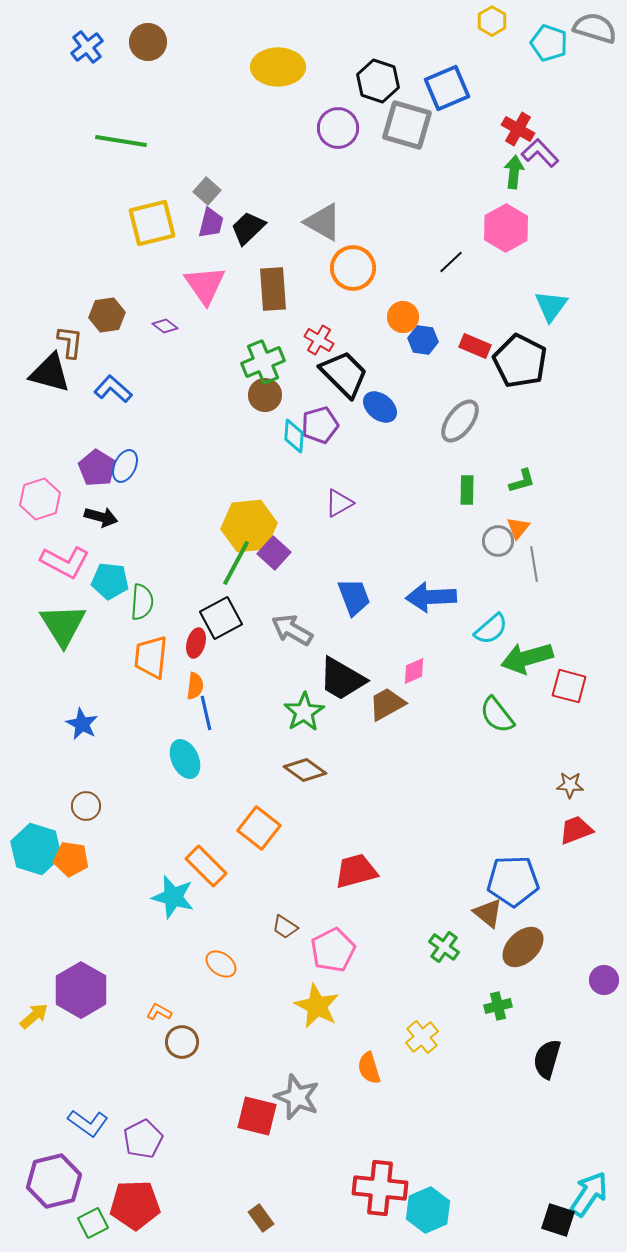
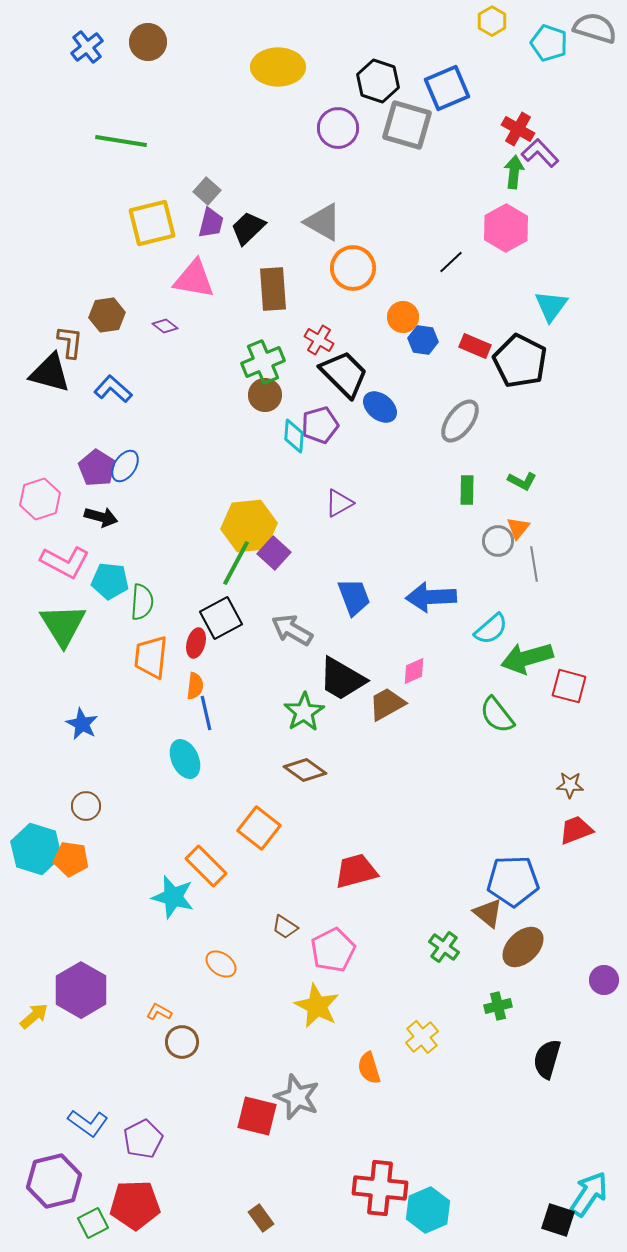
pink triangle at (205, 285): moved 11 px left, 6 px up; rotated 45 degrees counterclockwise
blue ellipse at (125, 466): rotated 8 degrees clockwise
green L-shape at (522, 481): rotated 44 degrees clockwise
